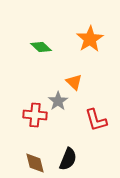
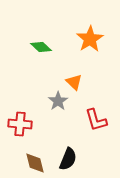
red cross: moved 15 px left, 9 px down
